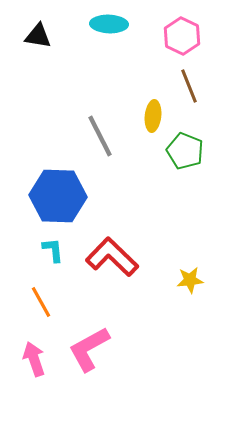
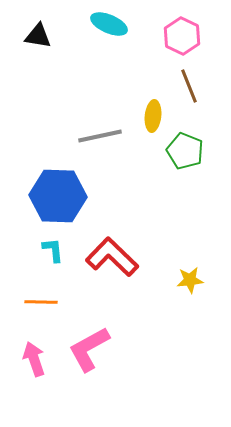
cyan ellipse: rotated 21 degrees clockwise
gray line: rotated 75 degrees counterclockwise
orange line: rotated 60 degrees counterclockwise
